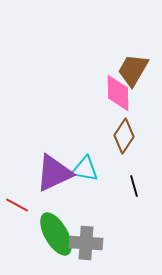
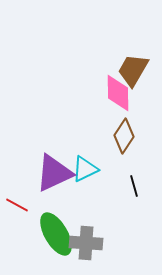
cyan triangle: rotated 36 degrees counterclockwise
